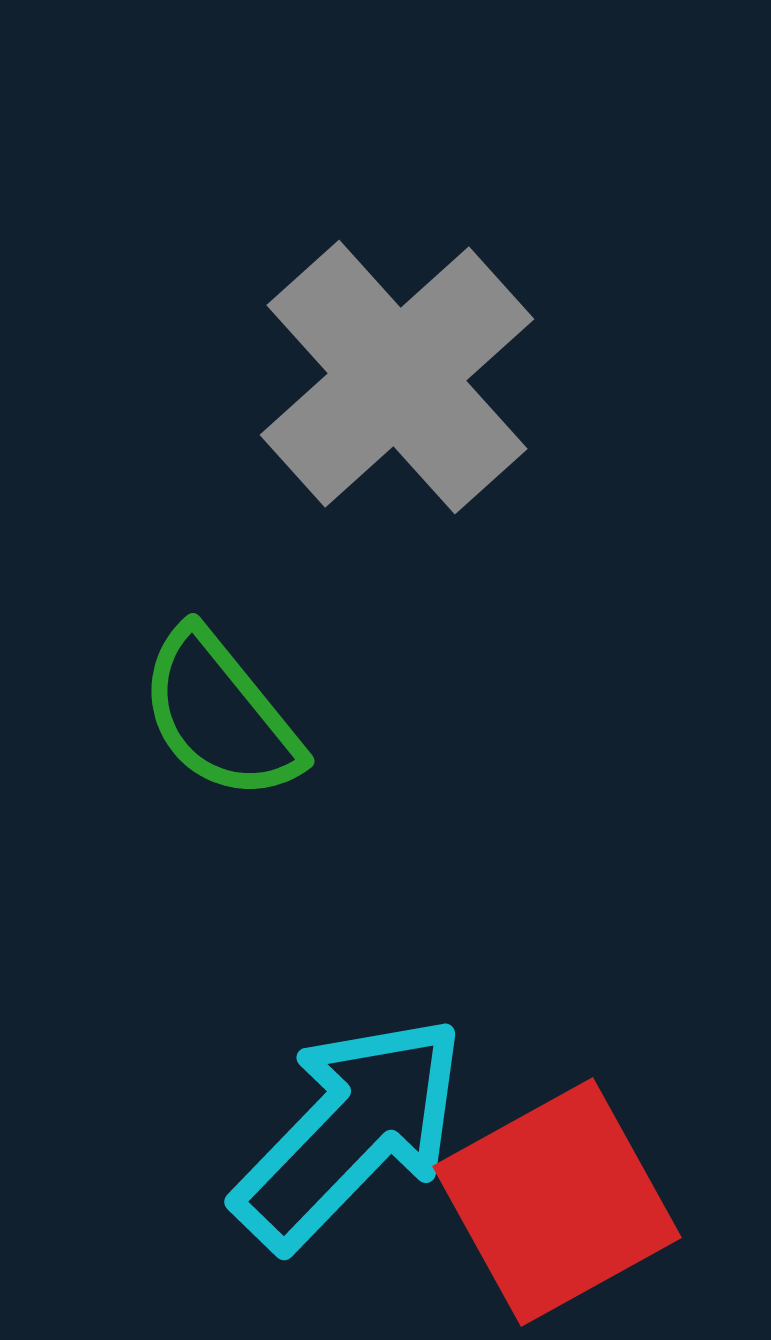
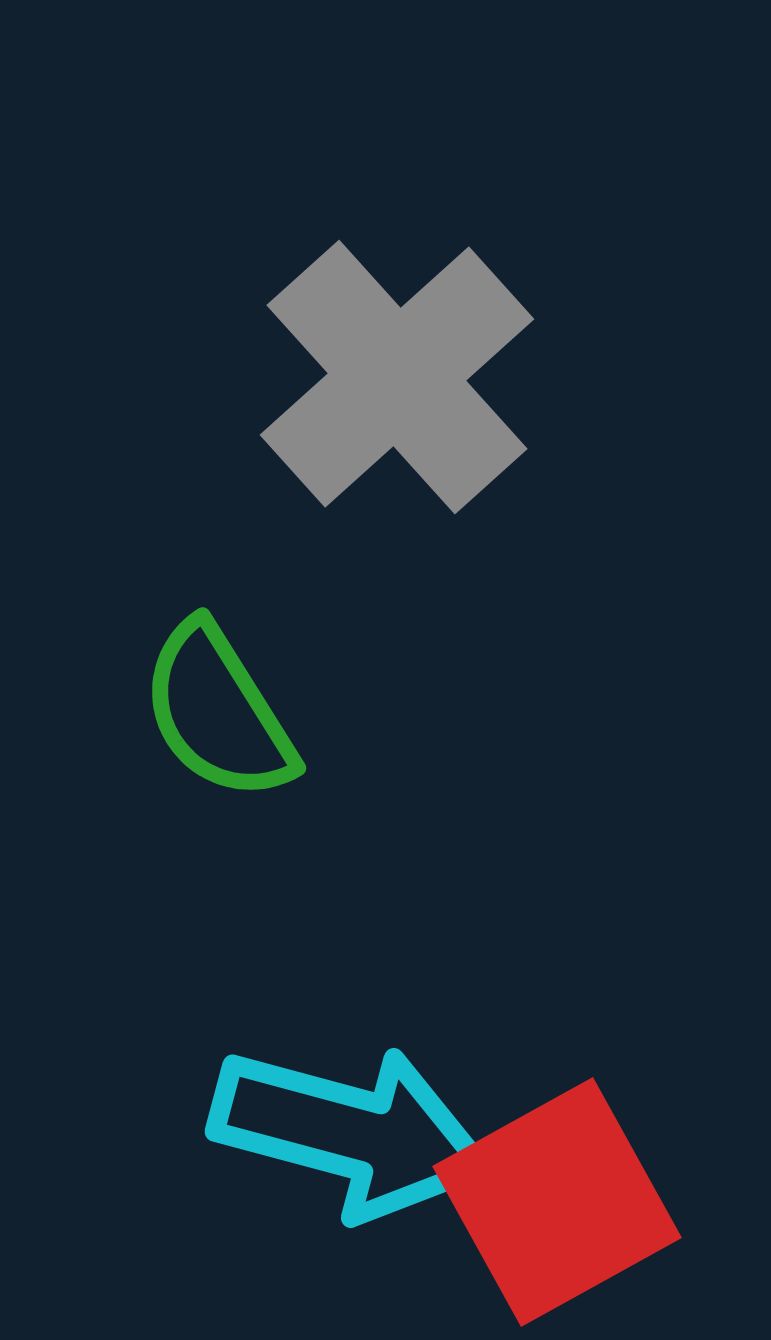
green semicircle: moved 2 px left, 3 px up; rotated 7 degrees clockwise
cyan arrow: rotated 61 degrees clockwise
